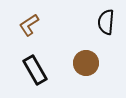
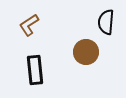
brown circle: moved 11 px up
black rectangle: rotated 24 degrees clockwise
